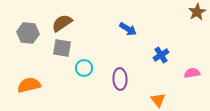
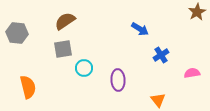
brown semicircle: moved 3 px right, 2 px up
blue arrow: moved 12 px right
gray hexagon: moved 11 px left
gray square: moved 1 px right, 1 px down; rotated 18 degrees counterclockwise
purple ellipse: moved 2 px left, 1 px down
orange semicircle: moved 1 px left, 2 px down; rotated 90 degrees clockwise
